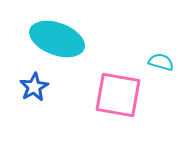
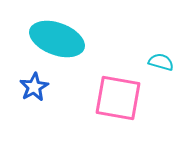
pink square: moved 3 px down
